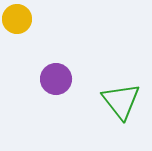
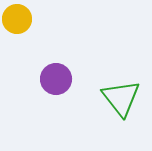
green triangle: moved 3 px up
